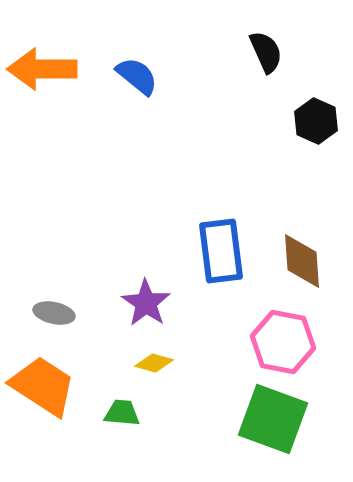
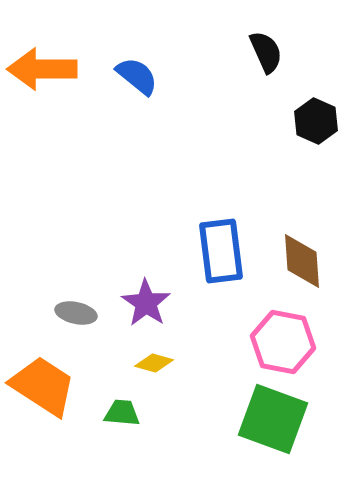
gray ellipse: moved 22 px right
